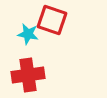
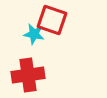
cyan star: moved 6 px right
